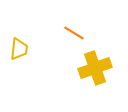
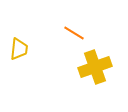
yellow cross: moved 1 px up
